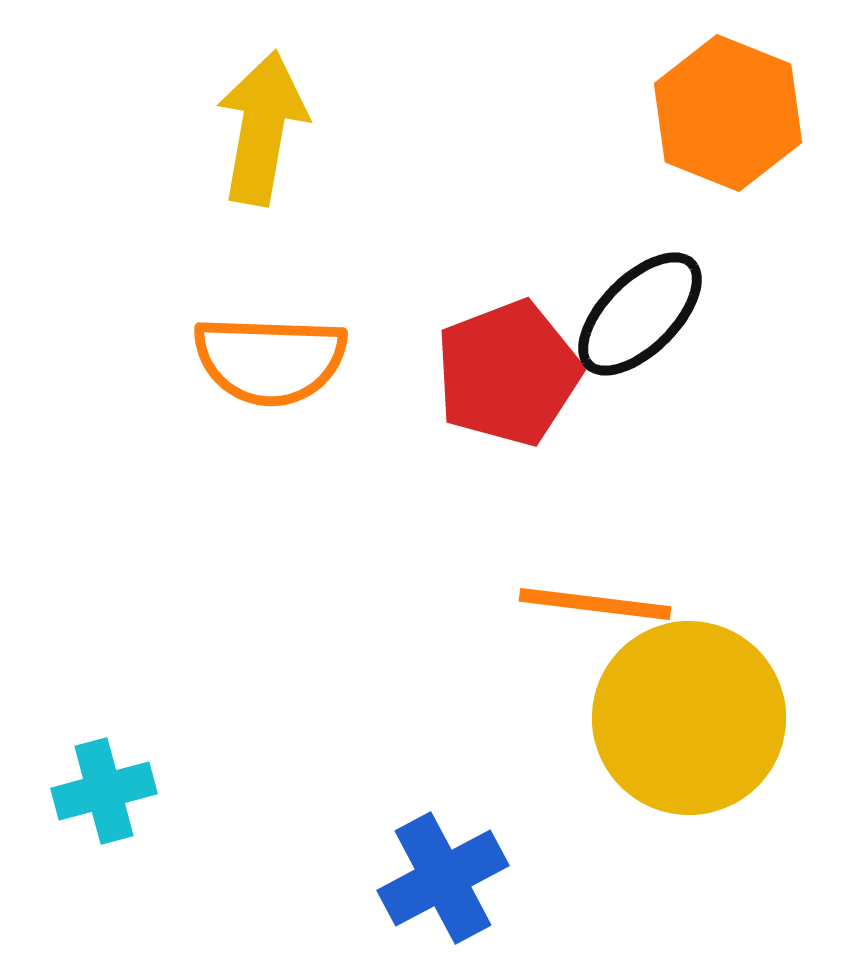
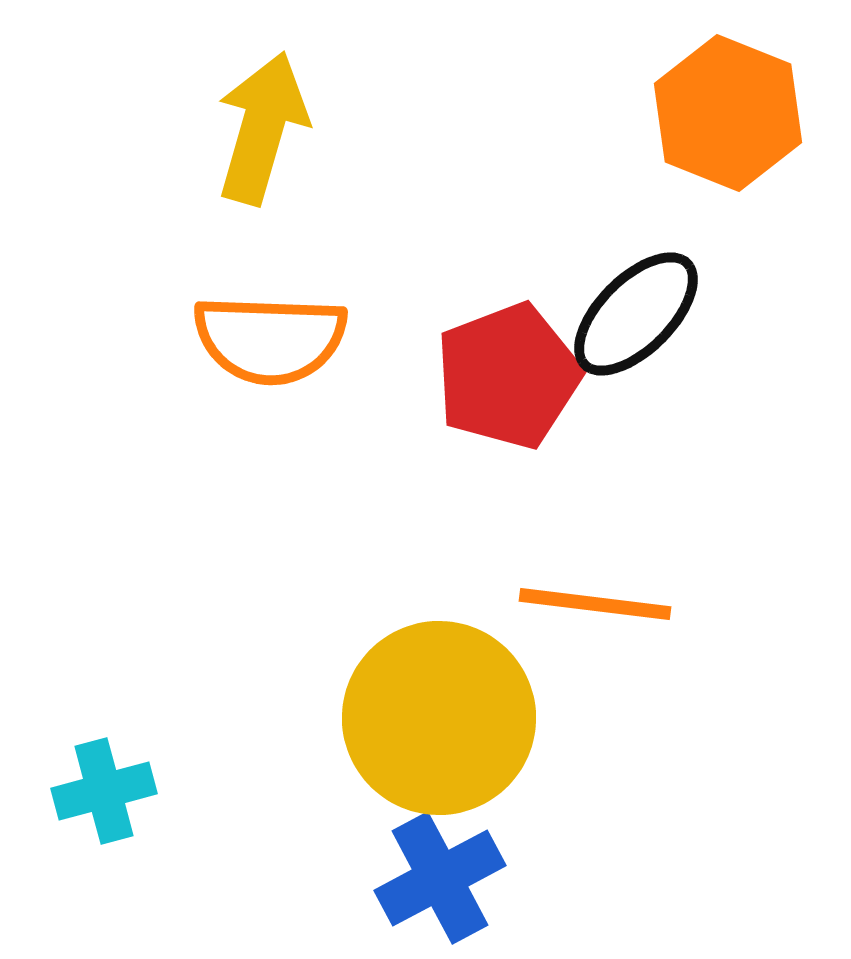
yellow arrow: rotated 6 degrees clockwise
black ellipse: moved 4 px left
orange semicircle: moved 21 px up
red pentagon: moved 3 px down
yellow circle: moved 250 px left
blue cross: moved 3 px left
